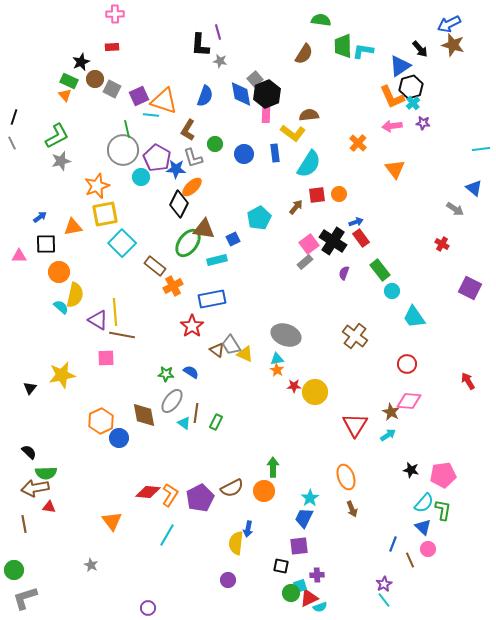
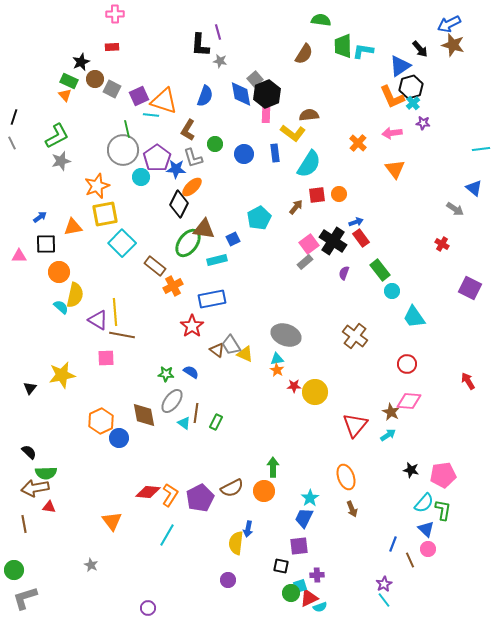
pink arrow at (392, 126): moved 7 px down
purple pentagon at (157, 158): rotated 8 degrees clockwise
red triangle at (355, 425): rotated 8 degrees clockwise
blue triangle at (423, 527): moved 3 px right, 2 px down
